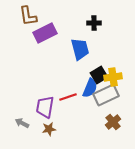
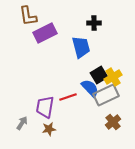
blue trapezoid: moved 1 px right, 2 px up
yellow cross: rotated 24 degrees counterclockwise
blue semicircle: rotated 66 degrees counterclockwise
gray arrow: rotated 96 degrees clockwise
